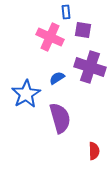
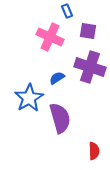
blue rectangle: moved 1 px right, 1 px up; rotated 16 degrees counterclockwise
purple square: moved 5 px right, 1 px down
blue star: moved 3 px right, 4 px down
